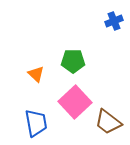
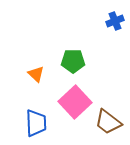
blue cross: moved 1 px right
blue trapezoid: rotated 8 degrees clockwise
